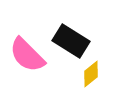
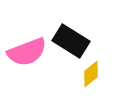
pink semicircle: moved 3 px up; rotated 66 degrees counterclockwise
